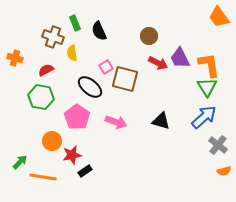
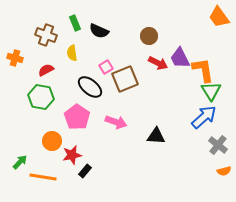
black semicircle: rotated 42 degrees counterclockwise
brown cross: moved 7 px left, 2 px up
orange L-shape: moved 6 px left, 5 px down
brown square: rotated 36 degrees counterclockwise
green triangle: moved 4 px right, 4 px down
black triangle: moved 5 px left, 15 px down; rotated 12 degrees counterclockwise
black rectangle: rotated 16 degrees counterclockwise
